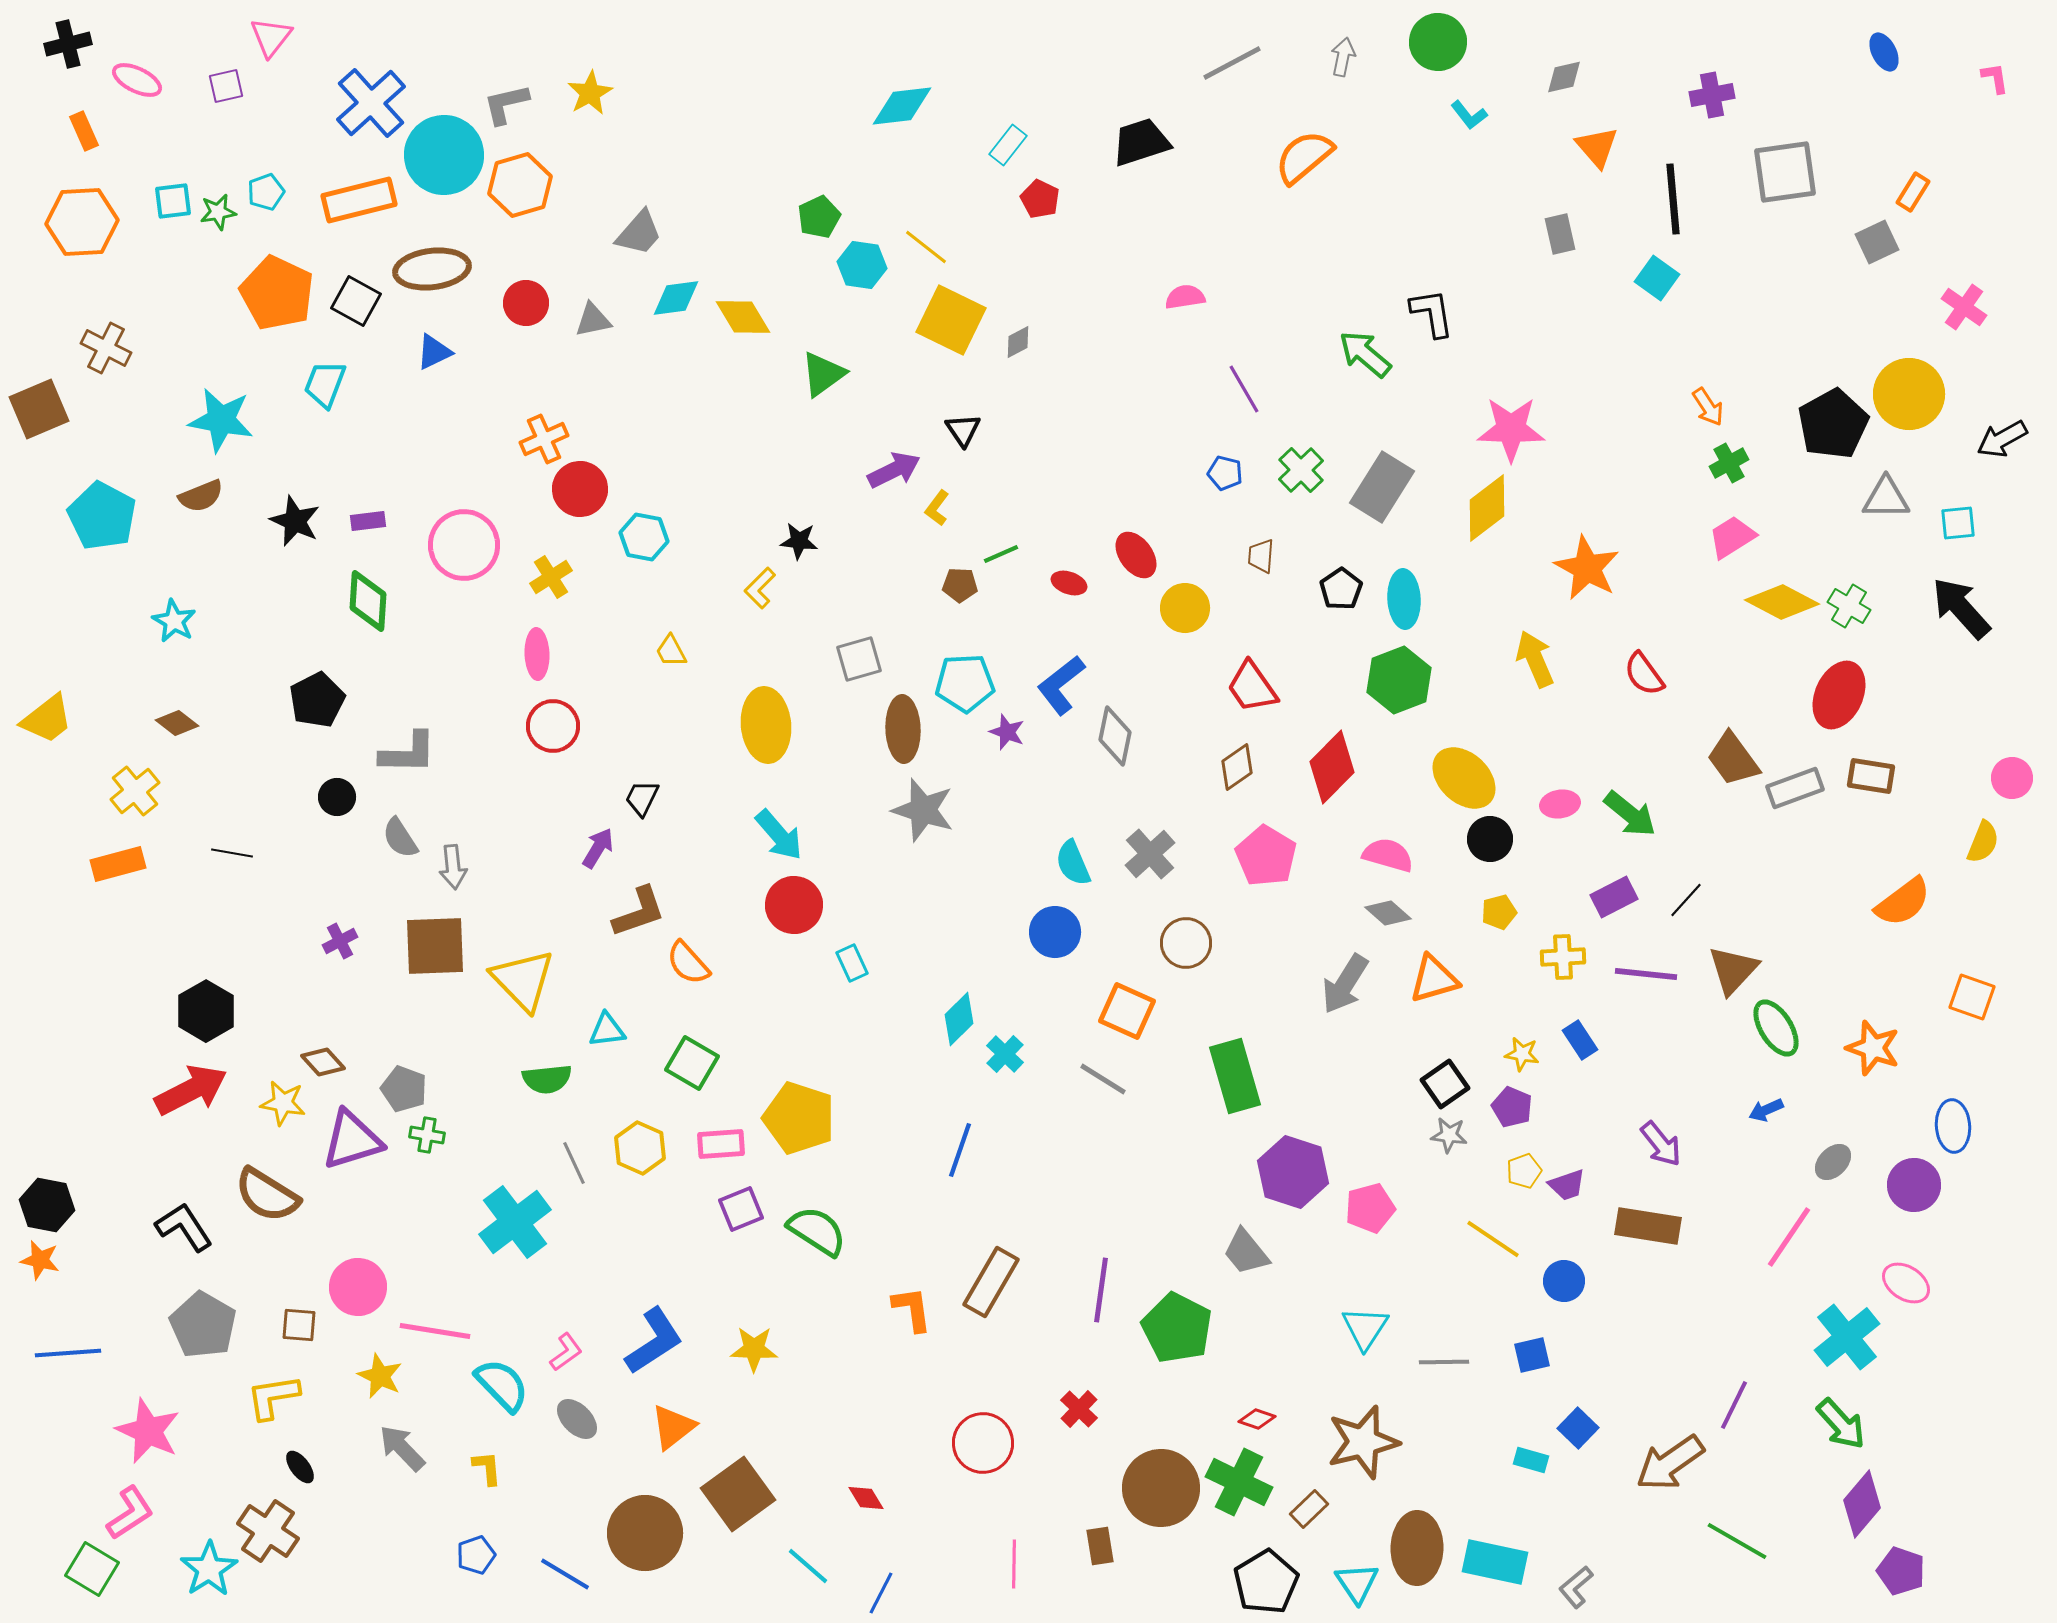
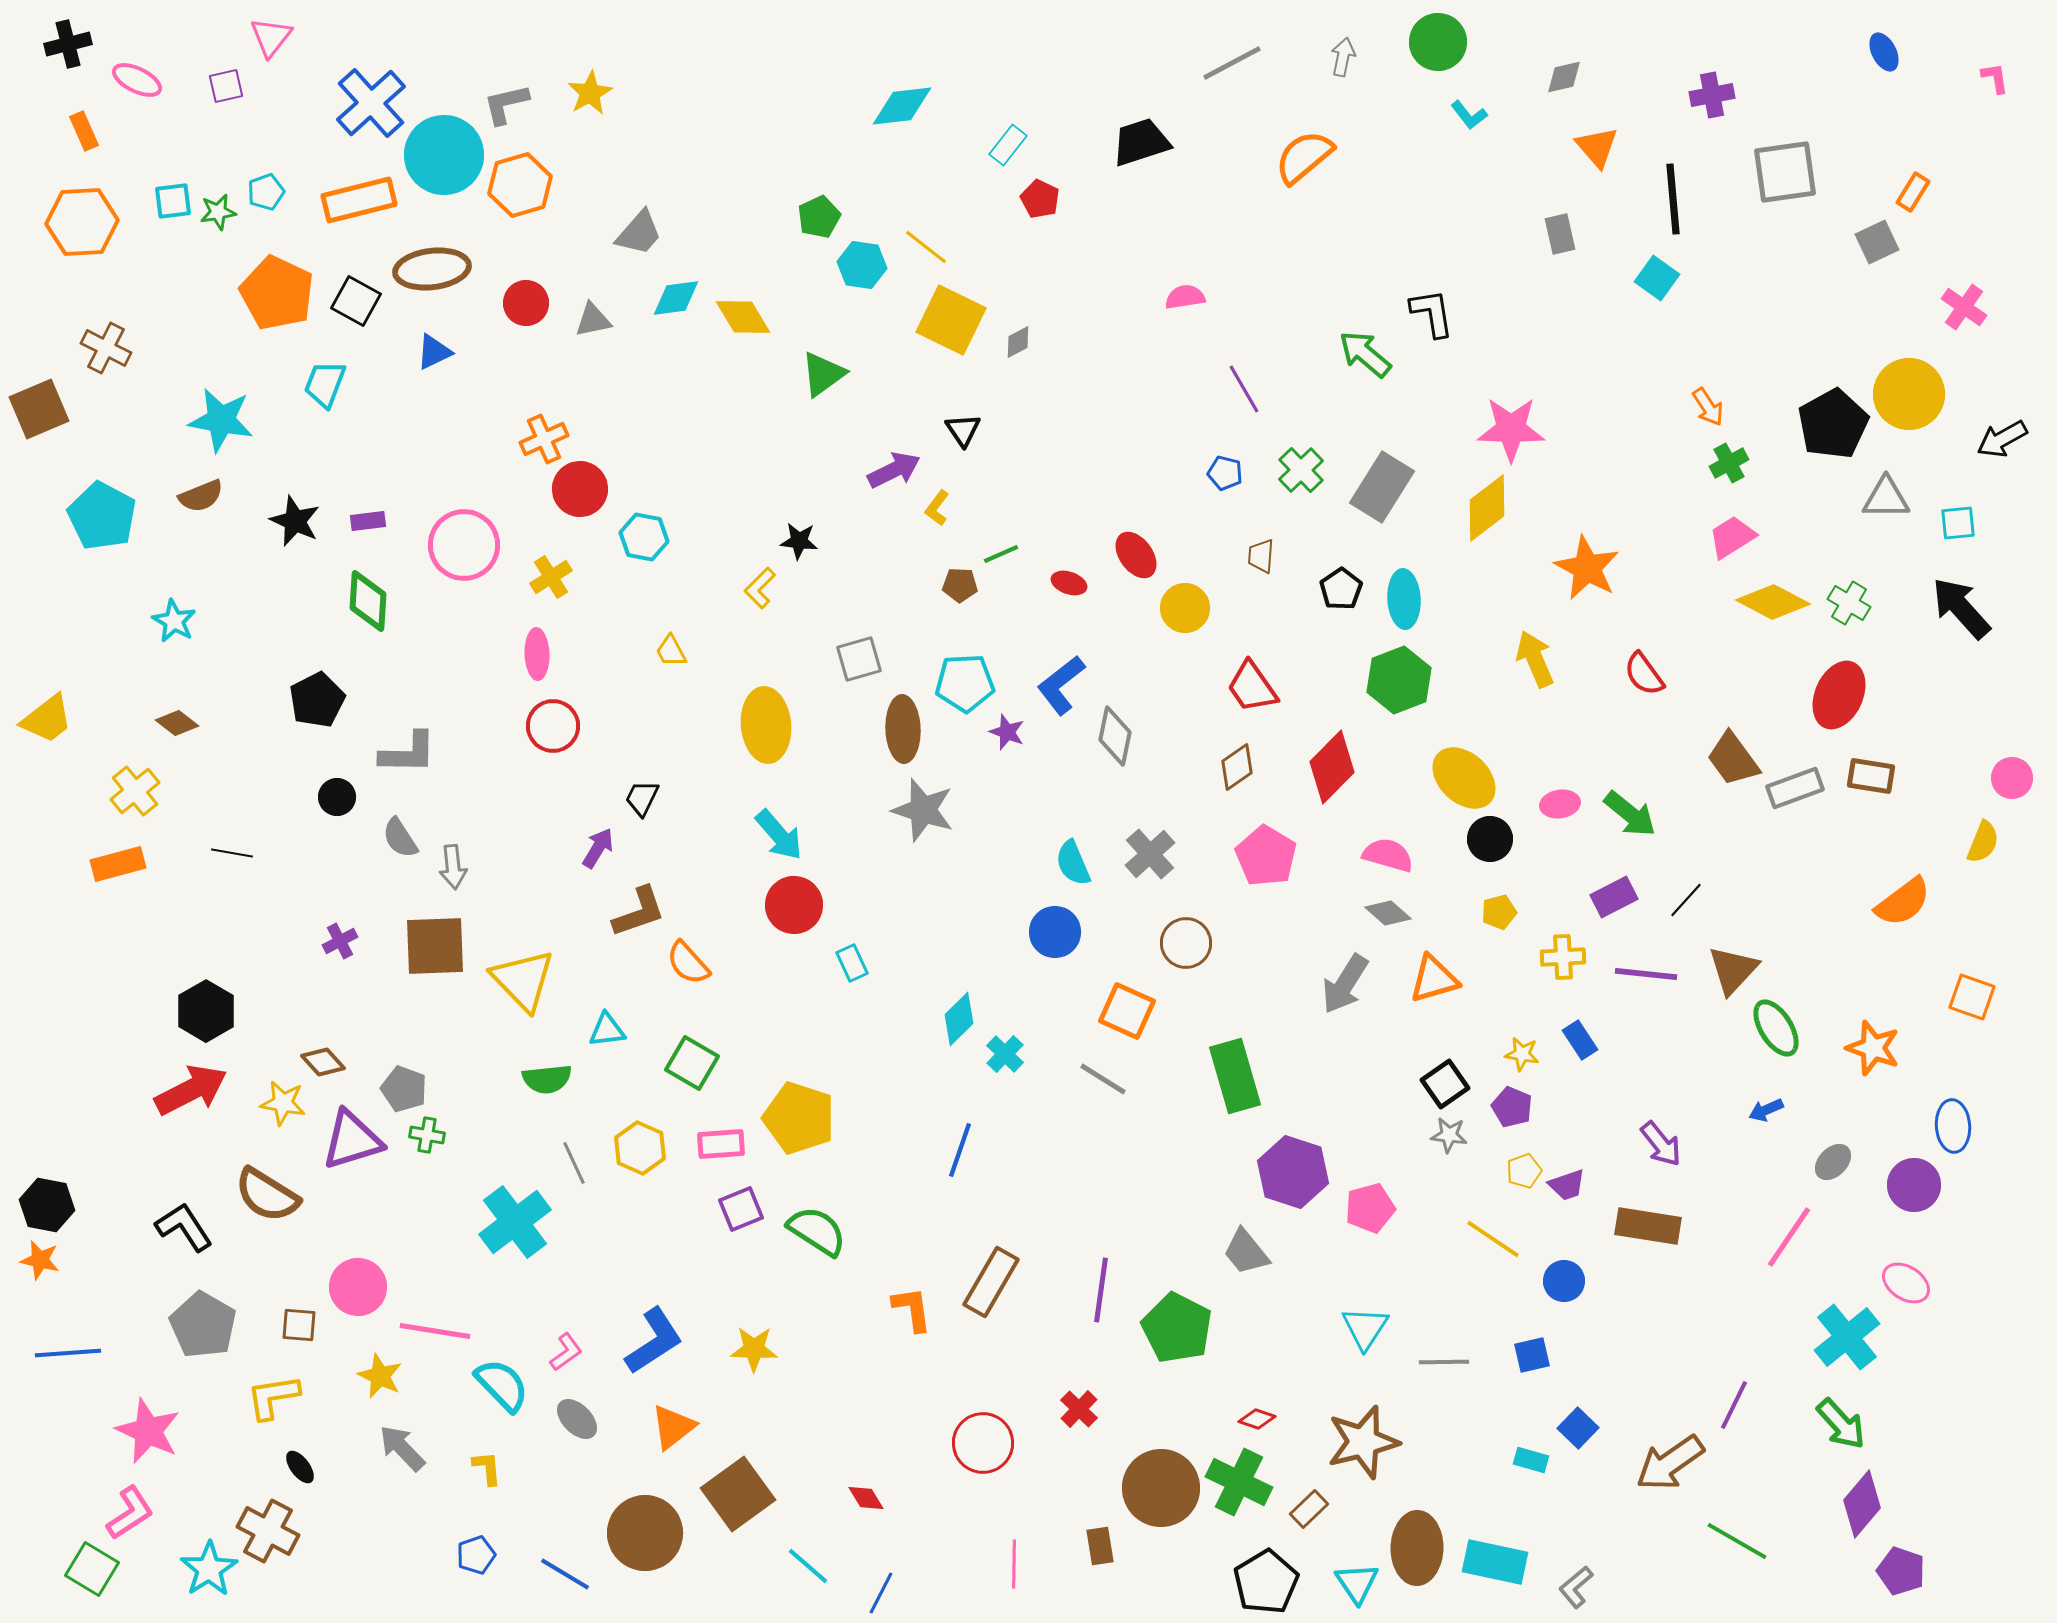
yellow diamond at (1782, 602): moved 9 px left
green cross at (1849, 606): moved 3 px up
brown cross at (268, 1531): rotated 6 degrees counterclockwise
